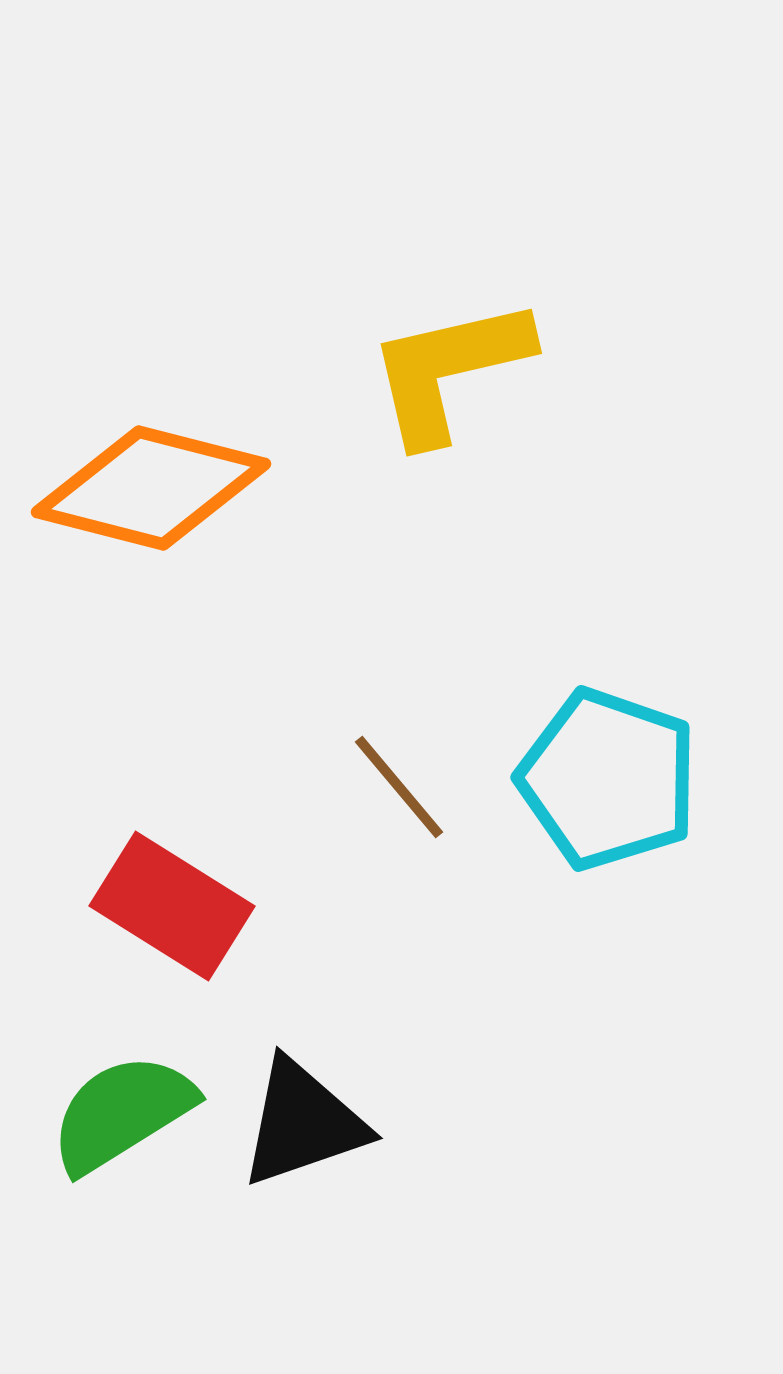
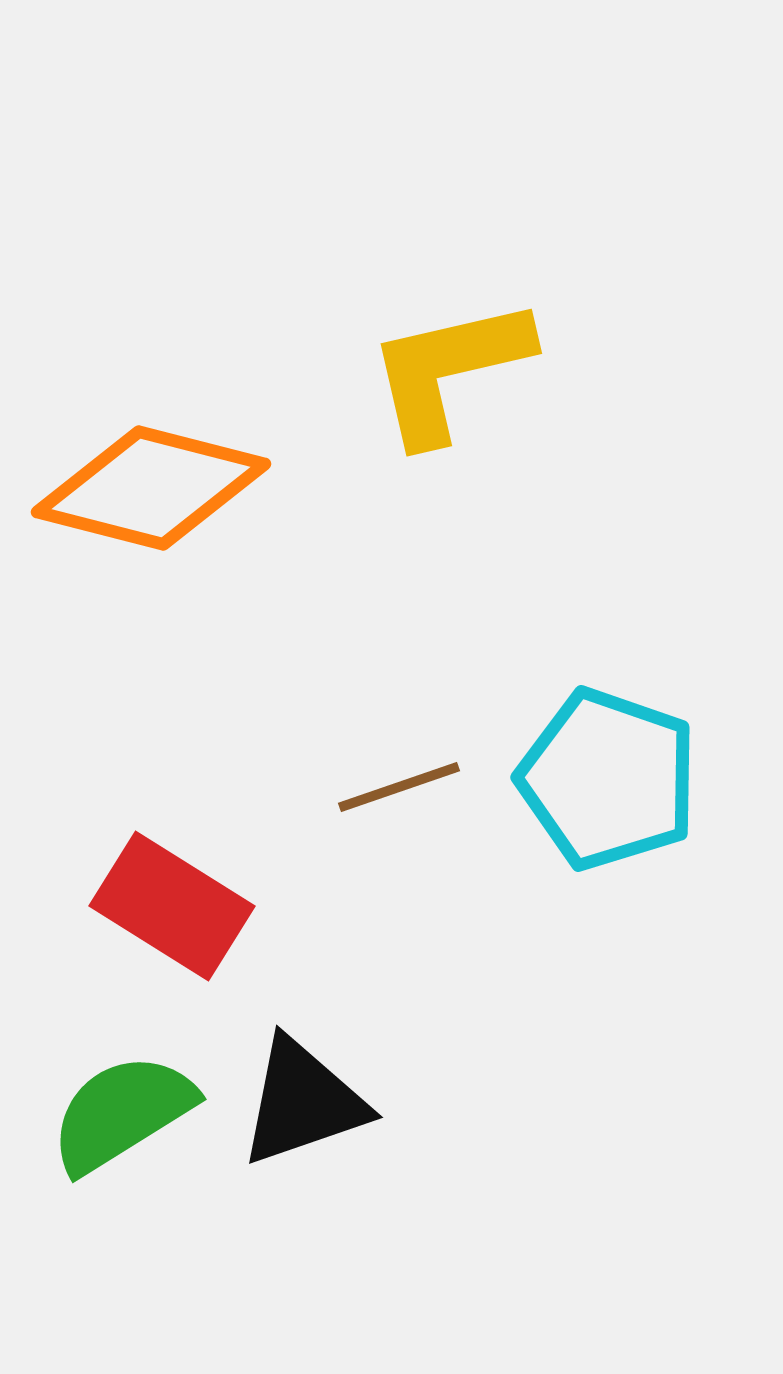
brown line: rotated 69 degrees counterclockwise
black triangle: moved 21 px up
